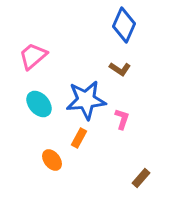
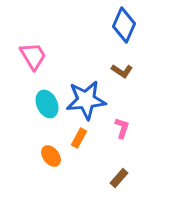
pink trapezoid: rotated 100 degrees clockwise
brown L-shape: moved 2 px right, 2 px down
cyan ellipse: moved 8 px right; rotated 16 degrees clockwise
pink L-shape: moved 9 px down
orange ellipse: moved 1 px left, 4 px up
brown rectangle: moved 22 px left
